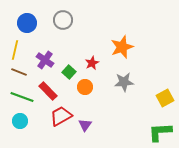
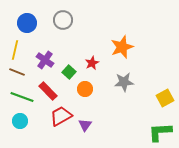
brown line: moved 2 px left
orange circle: moved 2 px down
